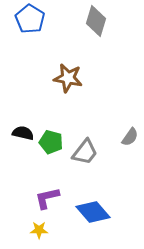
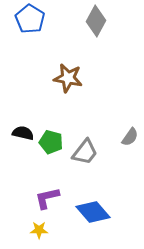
gray diamond: rotated 12 degrees clockwise
